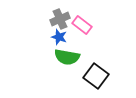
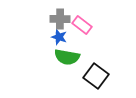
gray cross: rotated 24 degrees clockwise
